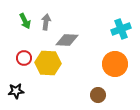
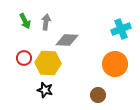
black star: moved 29 px right, 1 px up; rotated 21 degrees clockwise
